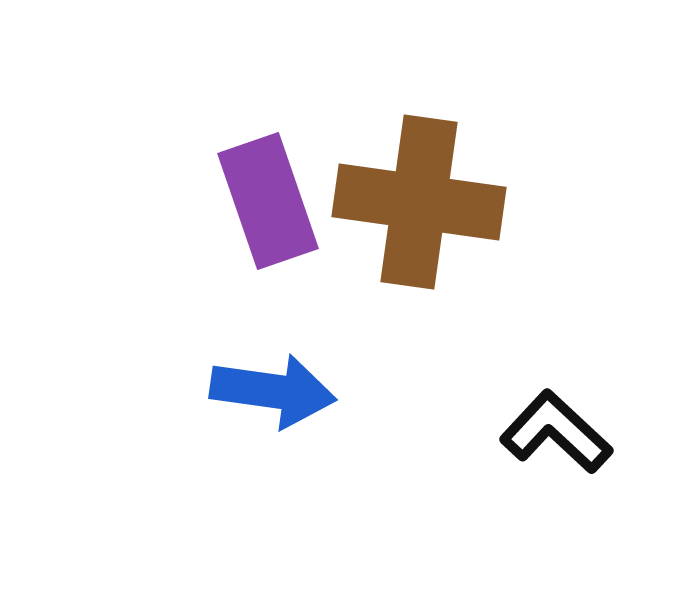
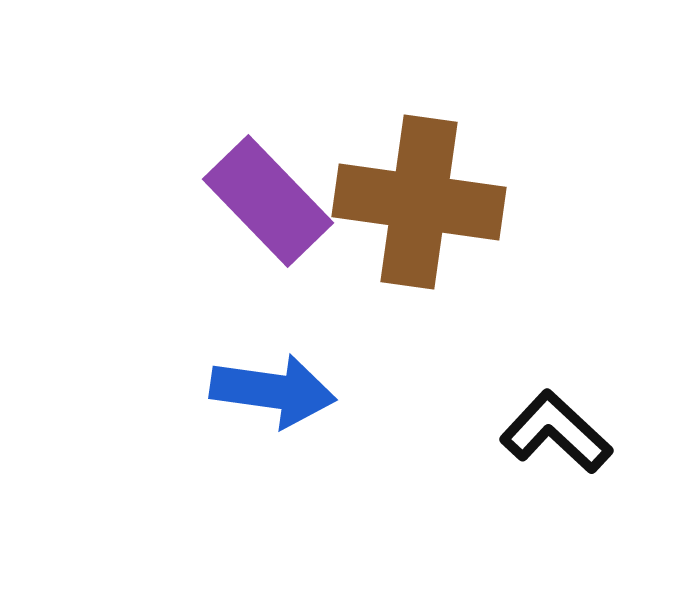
purple rectangle: rotated 25 degrees counterclockwise
